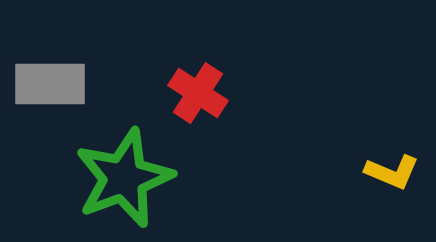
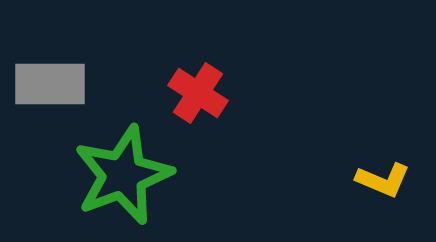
yellow L-shape: moved 9 px left, 8 px down
green star: moved 1 px left, 3 px up
